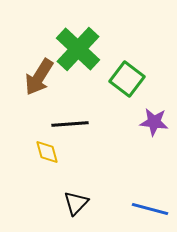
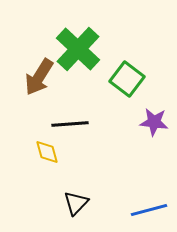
blue line: moved 1 px left, 1 px down; rotated 30 degrees counterclockwise
